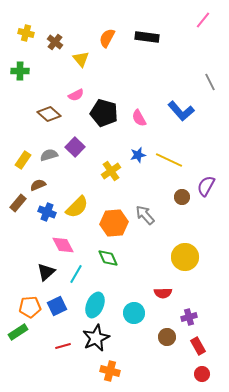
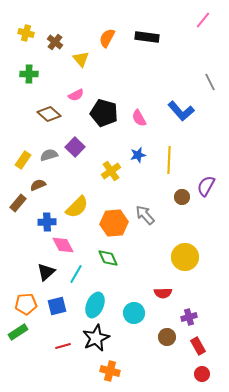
green cross at (20, 71): moved 9 px right, 3 px down
yellow line at (169, 160): rotated 68 degrees clockwise
blue cross at (47, 212): moved 10 px down; rotated 24 degrees counterclockwise
blue square at (57, 306): rotated 12 degrees clockwise
orange pentagon at (30, 307): moved 4 px left, 3 px up
